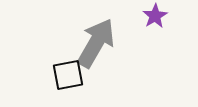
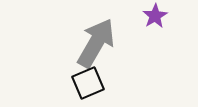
black square: moved 20 px right, 8 px down; rotated 12 degrees counterclockwise
